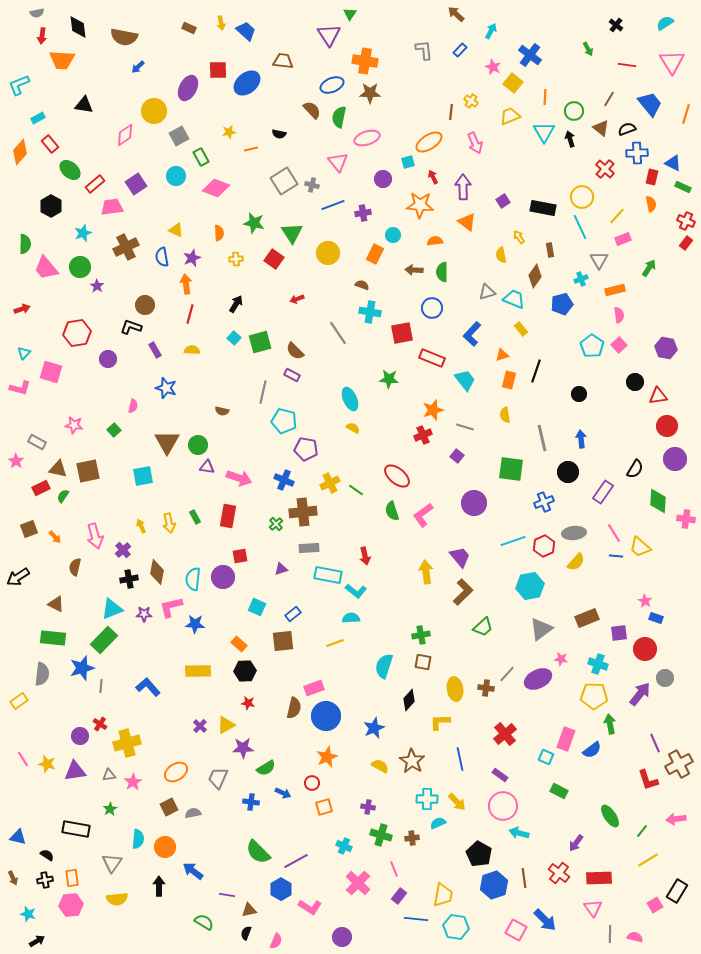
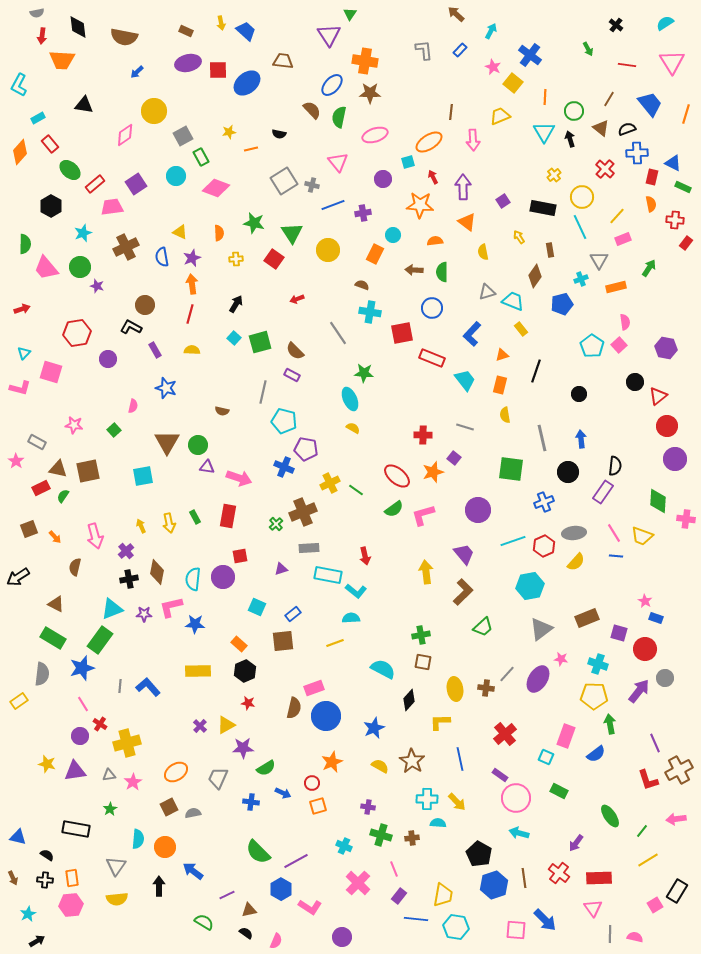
brown rectangle at (189, 28): moved 3 px left, 3 px down
blue arrow at (138, 67): moved 1 px left, 5 px down
cyan L-shape at (19, 85): rotated 40 degrees counterclockwise
blue ellipse at (332, 85): rotated 25 degrees counterclockwise
purple ellipse at (188, 88): moved 25 px up; rotated 50 degrees clockwise
yellow cross at (471, 101): moved 83 px right, 74 px down; rotated 16 degrees clockwise
yellow trapezoid at (510, 116): moved 10 px left
gray square at (179, 136): moved 4 px right
pink ellipse at (367, 138): moved 8 px right, 3 px up
pink arrow at (475, 143): moved 2 px left, 3 px up; rotated 20 degrees clockwise
red cross at (686, 221): moved 11 px left, 1 px up; rotated 18 degrees counterclockwise
yellow triangle at (176, 230): moved 4 px right, 2 px down
yellow circle at (328, 253): moved 3 px up
yellow semicircle at (501, 255): moved 18 px left, 3 px up
orange arrow at (186, 284): moved 6 px right
purple star at (97, 286): rotated 16 degrees counterclockwise
orange rectangle at (615, 290): moved 1 px right, 3 px up
cyan trapezoid at (514, 299): moved 1 px left, 2 px down
pink semicircle at (619, 315): moved 6 px right, 7 px down
black L-shape at (131, 327): rotated 10 degrees clockwise
green star at (389, 379): moved 25 px left, 6 px up
orange rectangle at (509, 380): moved 9 px left, 5 px down
red triangle at (658, 396): rotated 30 degrees counterclockwise
orange star at (433, 410): moved 62 px down
red cross at (423, 435): rotated 24 degrees clockwise
purple square at (457, 456): moved 3 px left, 2 px down
black semicircle at (635, 469): moved 20 px left, 3 px up; rotated 24 degrees counterclockwise
blue cross at (284, 480): moved 13 px up
purple circle at (474, 503): moved 4 px right, 7 px down
green semicircle at (392, 511): moved 2 px right, 2 px up; rotated 108 degrees counterclockwise
brown cross at (303, 512): rotated 16 degrees counterclockwise
pink L-shape at (423, 515): rotated 20 degrees clockwise
yellow trapezoid at (640, 547): moved 2 px right, 11 px up; rotated 20 degrees counterclockwise
purple cross at (123, 550): moved 3 px right, 1 px down
purple trapezoid at (460, 557): moved 4 px right, 3 px up
purple square at (619, 633): rotated 24 degrees clockwise
green rectangle at (53, 638): rotated 25 degrees clockwise
green rectangle at (104, 640): moved 4 px left; rotated 8 degrees counterclockwise
cyan semicircle at (384, 666): moved 1 px left, 3 px down; rotated 100 degrees clockwise
black hexagon at (245, 671): rotated 20 degrees counterclockwise
purple ellipse at (538, 679): rotated 32 degrees counterclockwise
gray line at (101, 686): moved 19 px right
purple arrow at (640, 694): moved 1 px left, 3 px up
pink rectangle at (566, 739): moved 3 px up
blue semicircle at (592, 750): moved 4 px right, 4 px down
orange star at (327, 757): moved 5 px right, 5 px down
pink line at (23, 759): moved 60 px right, 55 px up
brown cross at (679, 764): moved 6 px down
pink circle at (503, 806): moved 13 px right, 8 px up
orange square at (324, 807): moved 6 px left, 1 px up
cyan semicircle at (438, 823): rotated 28 degrees clockwise
gray triangle at (112, 863): moved 4 px right, 3 px down
black cross at (45, 880): rotated 14 degrees clockwise
purple line at (227, 895): rotated 35 degrees counterclockwise
cyan star at (28, 914): rotated 28 degrees clockwise
pink square at (516, 930): rotated 25 degrees counterclockwise
black semicircle at (246, 933): rotated 104 degrees clockwise
